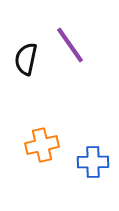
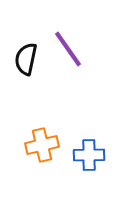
purple line: moved 2 px left, 4 px down
blue cross: moved 4 px left, 7 px up
